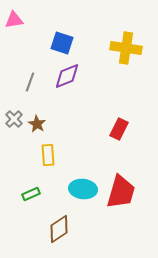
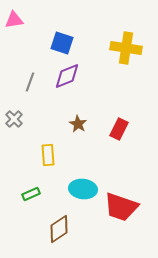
brown star: moved 41 px right
red trapezoid: moved 15 px down; rotated 93 degrees clockwise
